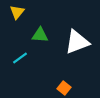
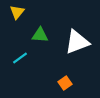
orange square: moved 1 px right, 5 px up; rotated 16 degrees clockwise
